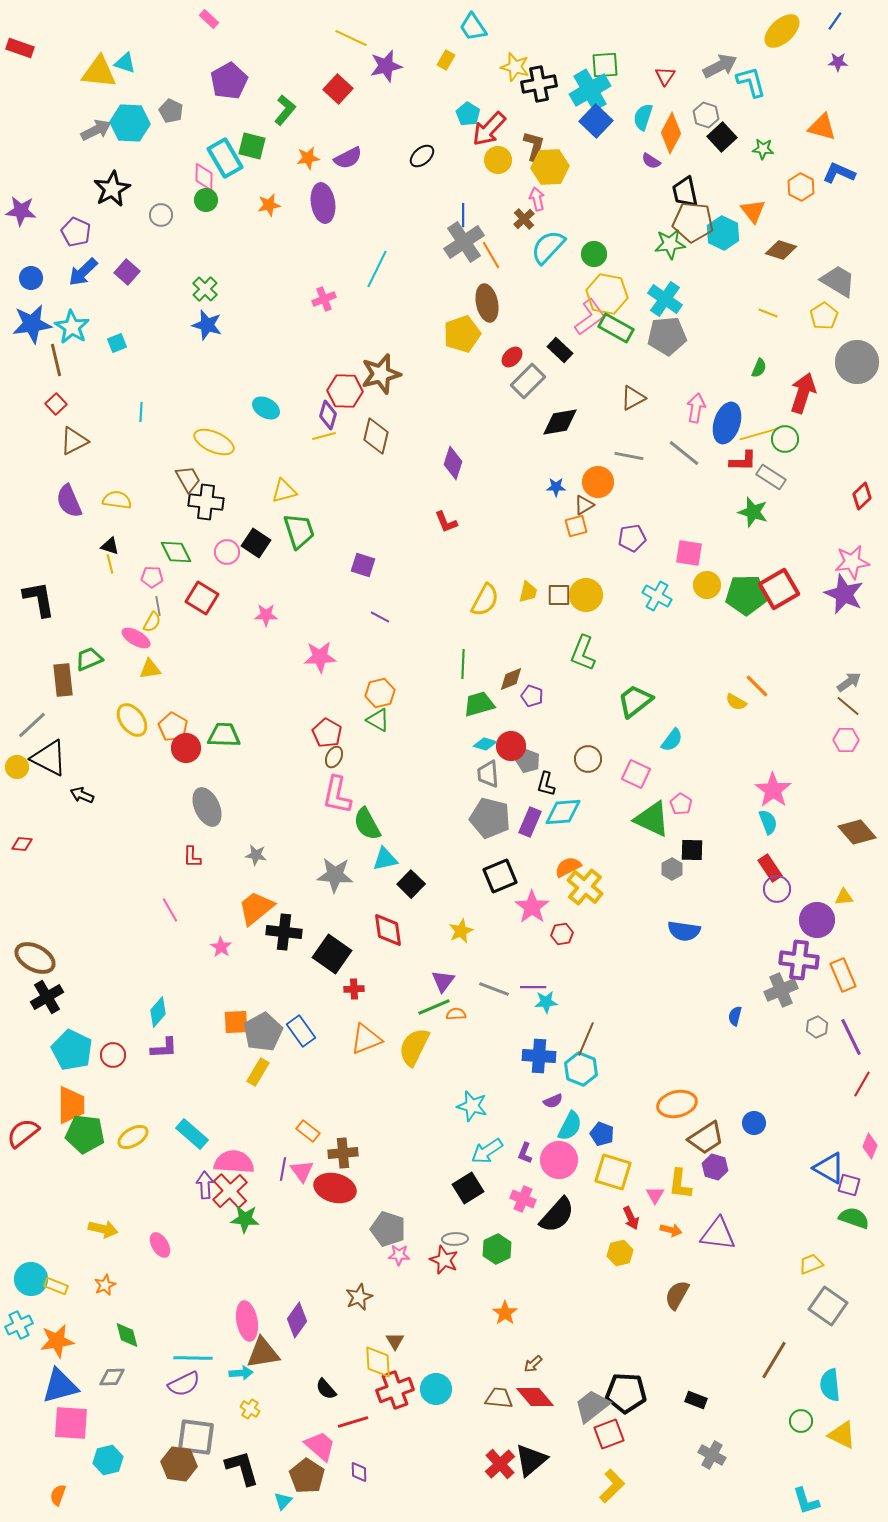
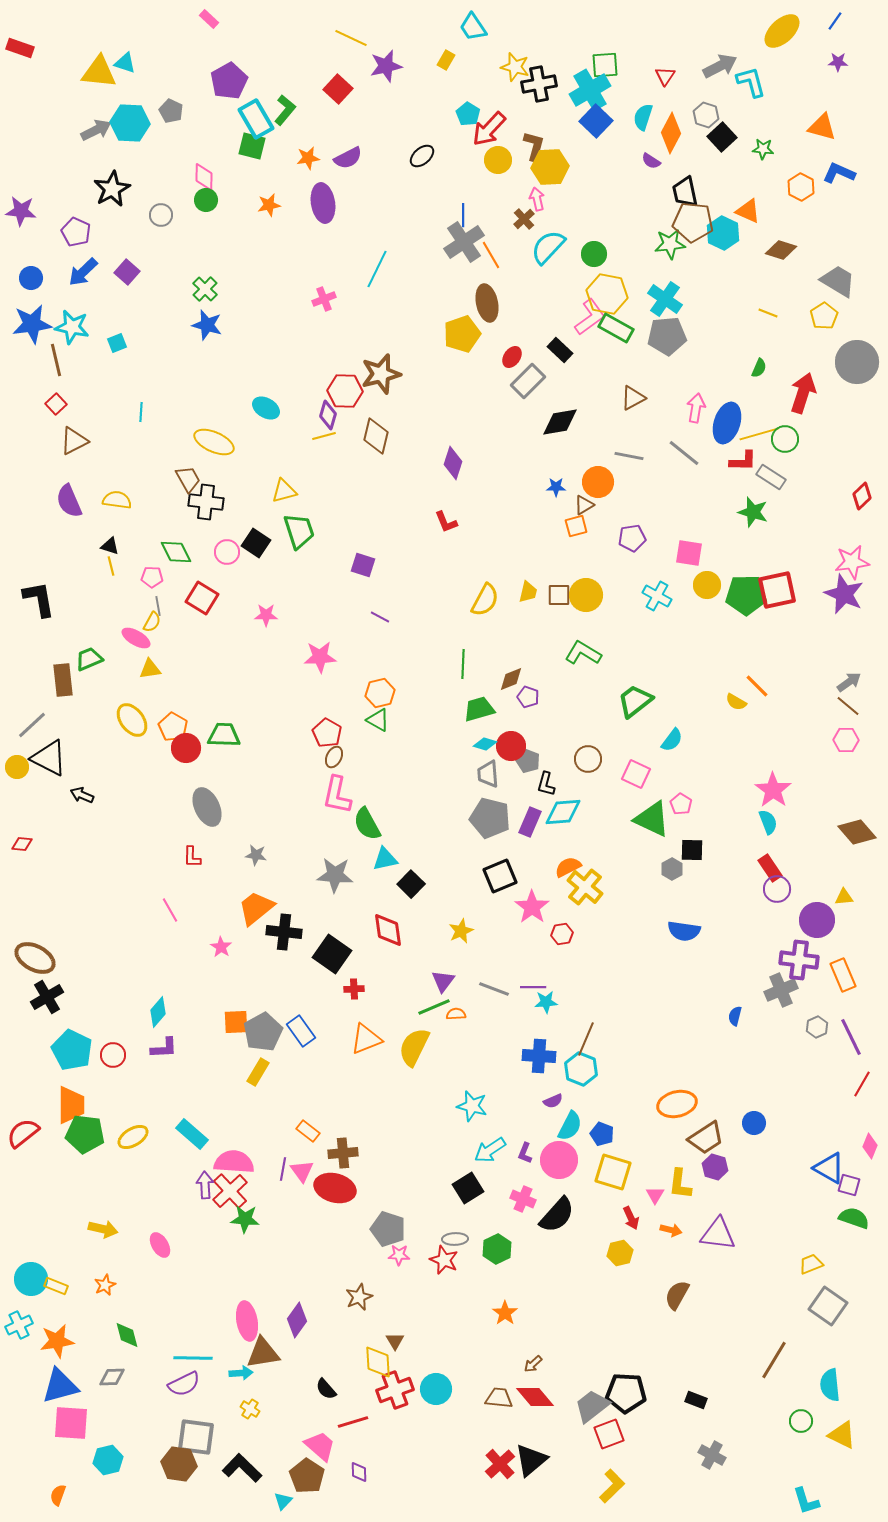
cyan rectangle at (225, 158): moved 31 px right, 39 px up
orange triangle at (753, 211): moved 5 px left; rotated 28 degrees counterclockwise
cyan star at (72, 327): rotated 20 degrees counterclockwise
red ellipse at (512, 357): rotated 10 degrees counterclockwise
yellow line at (110, 564): moved 1 px right, 2 px down
red square at (779, 589): moved 2 px left, 1 px down; rotated 18 degrees clockwise
green L-shape at (583, 653): rotated 99 degrees clockwise
purple pentagon at (532, 696): moved 4 px left, 1 px down
green trapezoid at (479, 704): moved 5 px down
cyan arrow at (487, 1151): moved 3 px right, 1 px up
black L-shape at (242, 1468): rotated 30 degrees counterclockwise
